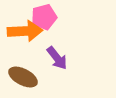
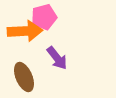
brown ellipse: moved 1 px right; rotated 40 degrees clockwise
